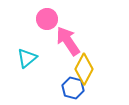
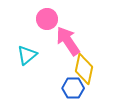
cyan triangle: moved 3 px up
yellow diamond: rotated 16 degrees counterclockwise
blue hexagon: rotated 15 degrees counterclockwise
